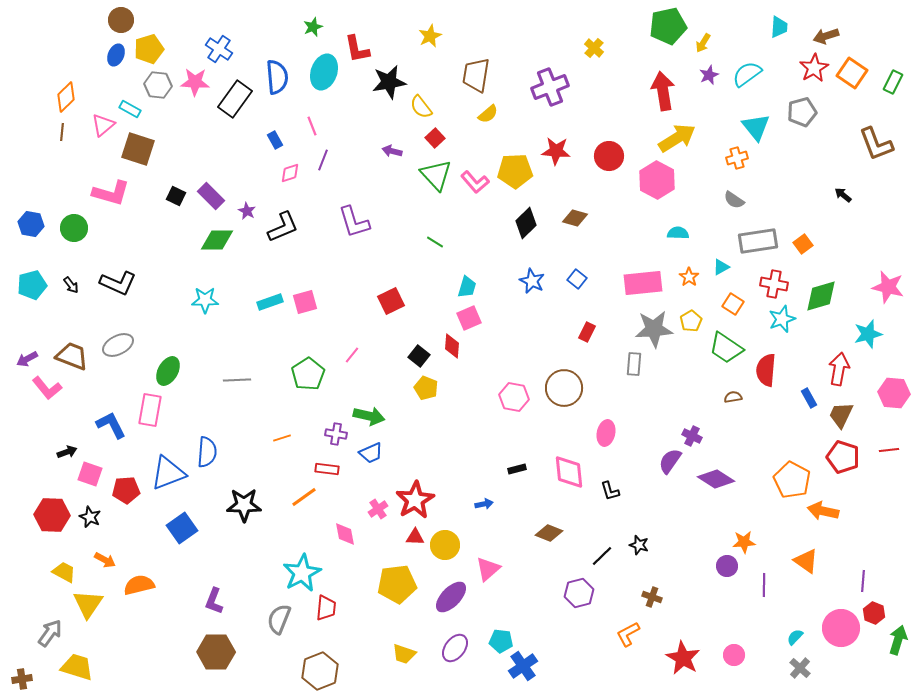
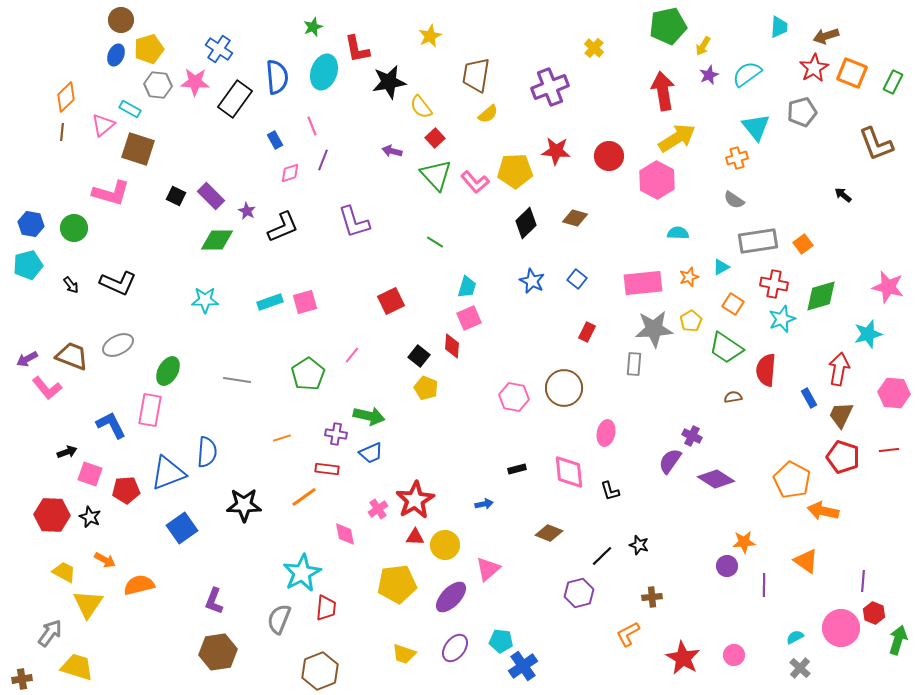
yellow arrow at (703, 43): moved 3 px down
orange square at (852, 73): rotated 12 degrees counterclockwise
orange star at (689, 277): rotated 18 degrees clockwise
cyan pentagon at (32, 285): moved 4 px left, 20 px up
gray line at (237, 380): rotated 12 degrees clockwise
brown cross at (652, 597): rotated 24 degrees counterclockwise
cyan semicircle at (795, 637): rotated 18 degrees clockwise
brown hexagon at (216, 652): moved 2 px right; rotated 9 degrees counterclockwise
